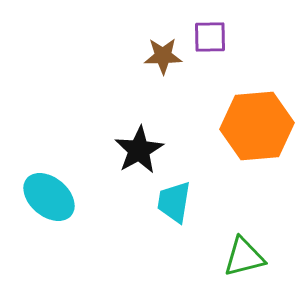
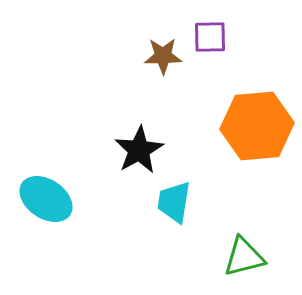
cyan ellipse: moved 3 px left, 2 px down; rotated 6 degrees counterclockwise
